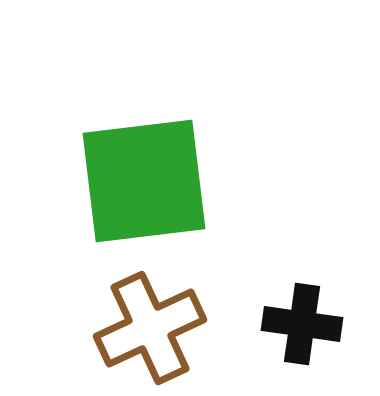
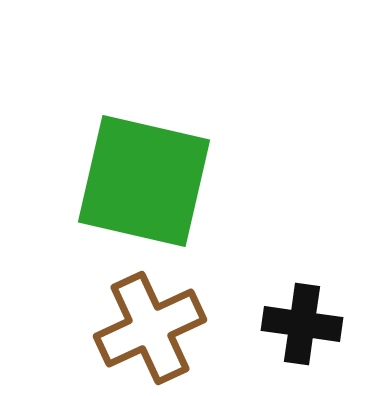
green square: rotated 20 degrees clockwise
